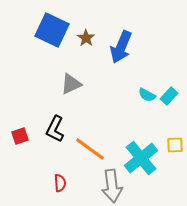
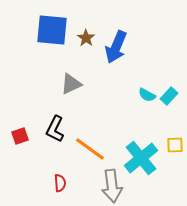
blue square: rotated 20 degrees counterclockwise
blue arrow: moved 5 px left
